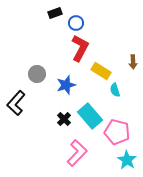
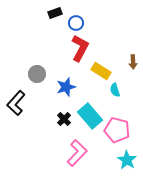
blue star: moved 2 px down
pink pentagon: moved 2 px up
